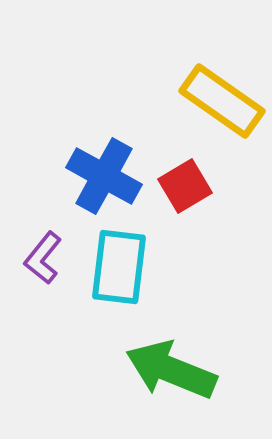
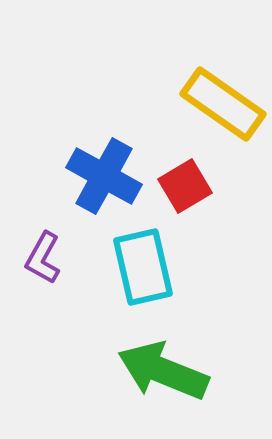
yellow rectangle: moved 1 px right, 3 px down
purple L-shape: rotated 10 degrees counterclockwise
cyan rectangle: moved 24 px right; rotated 20 degrees counterclockwise
green arrow: moved 8 px left, 1 px down
